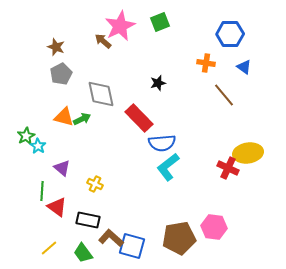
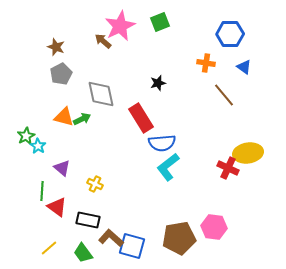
red rectangle: moved 2 px right; rotated 12 degrees clockwise
